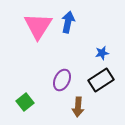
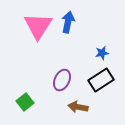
brown arrow: rotated 96 degrees clockwise
